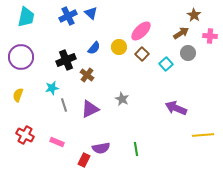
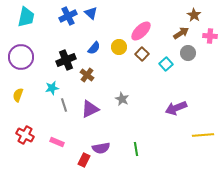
purple arrow: rotated 45 degrees counterclockwise
